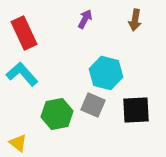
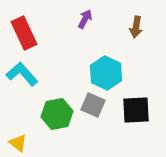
brown arrow: moved 1 px right, 7 px down
cyan hexagon: rotated 12 degrees clockwise
